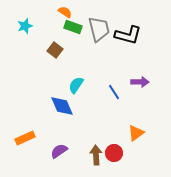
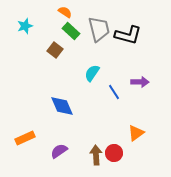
green rectangle: moved 2 px left, 4 px down; rotated 24 degrees clockwise
cyan semicircle: moved 16 px right, 12 px up
